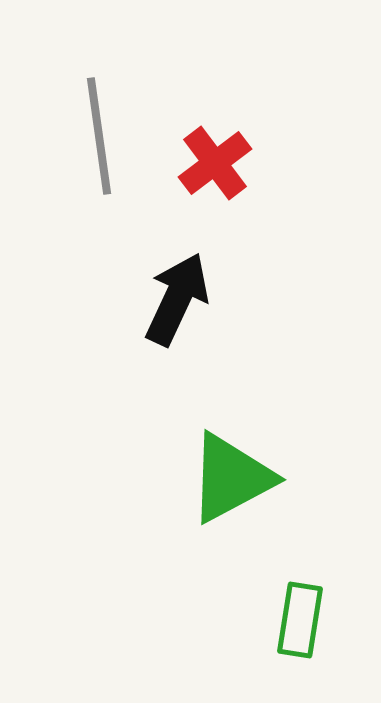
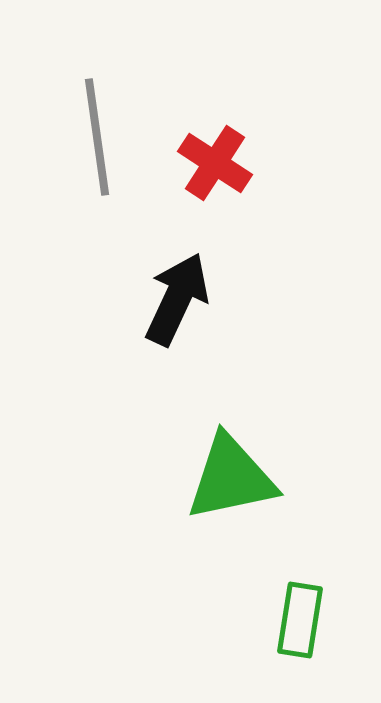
gray line: moved 2 px left, 1 px down
red cross: rotated 20 degrees counterclockwise
green triangle: rotated 16 degrees clockwise
